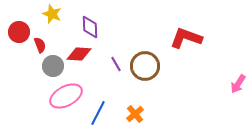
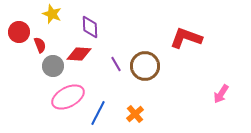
pink arrow: moved 17 px left, 10 px down
pink ellipse: moved 2 px right, 1 px down
